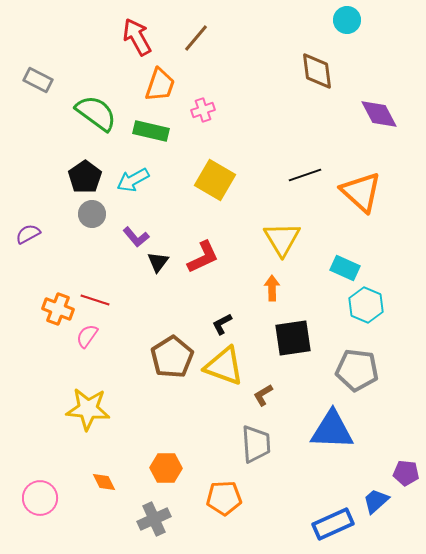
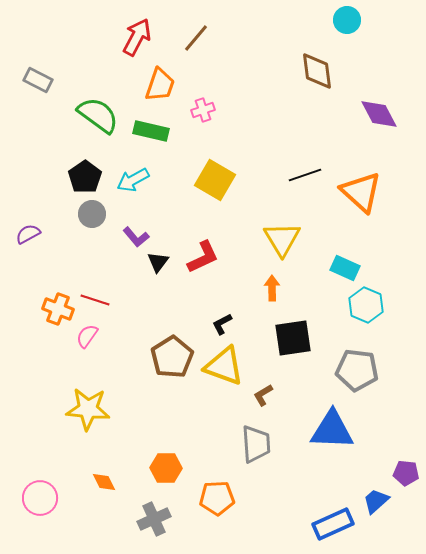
red arrow at (137, 37): rotated 57 degrees clockwise
green semicircle at (96, 113): moved 2 px right, 2 px down
orange pentagon at (224, 498): moved 7 px left
